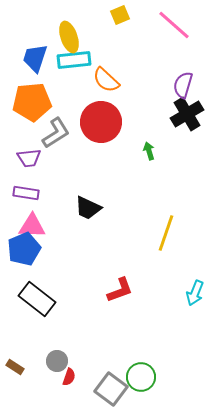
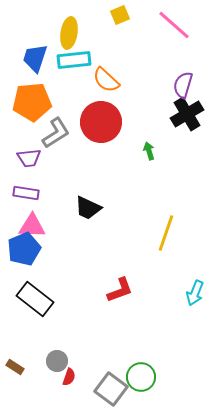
yellow ellipse: moved 4 px up; rotated 28 degrees clockwise
black rectangle: moved 2 px left
